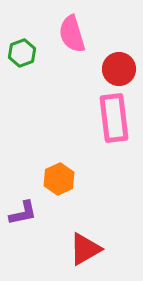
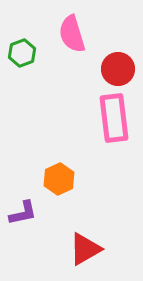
red circle: moved 1 px left
